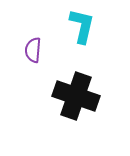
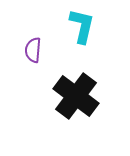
black cross: rotated 18 degrees clockwise
